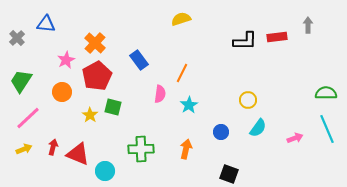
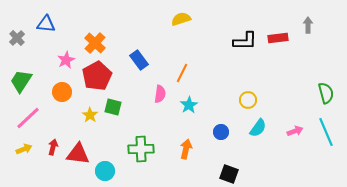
red rectangle: moved 1 px right, 1 px down
green semicircle: rotated 75 degrees clockwise
cyan line: moved 1 px left, 3 px down
pink arrow: moved 7 px up
red triangle: rotated 15 degrees counterclockwise
